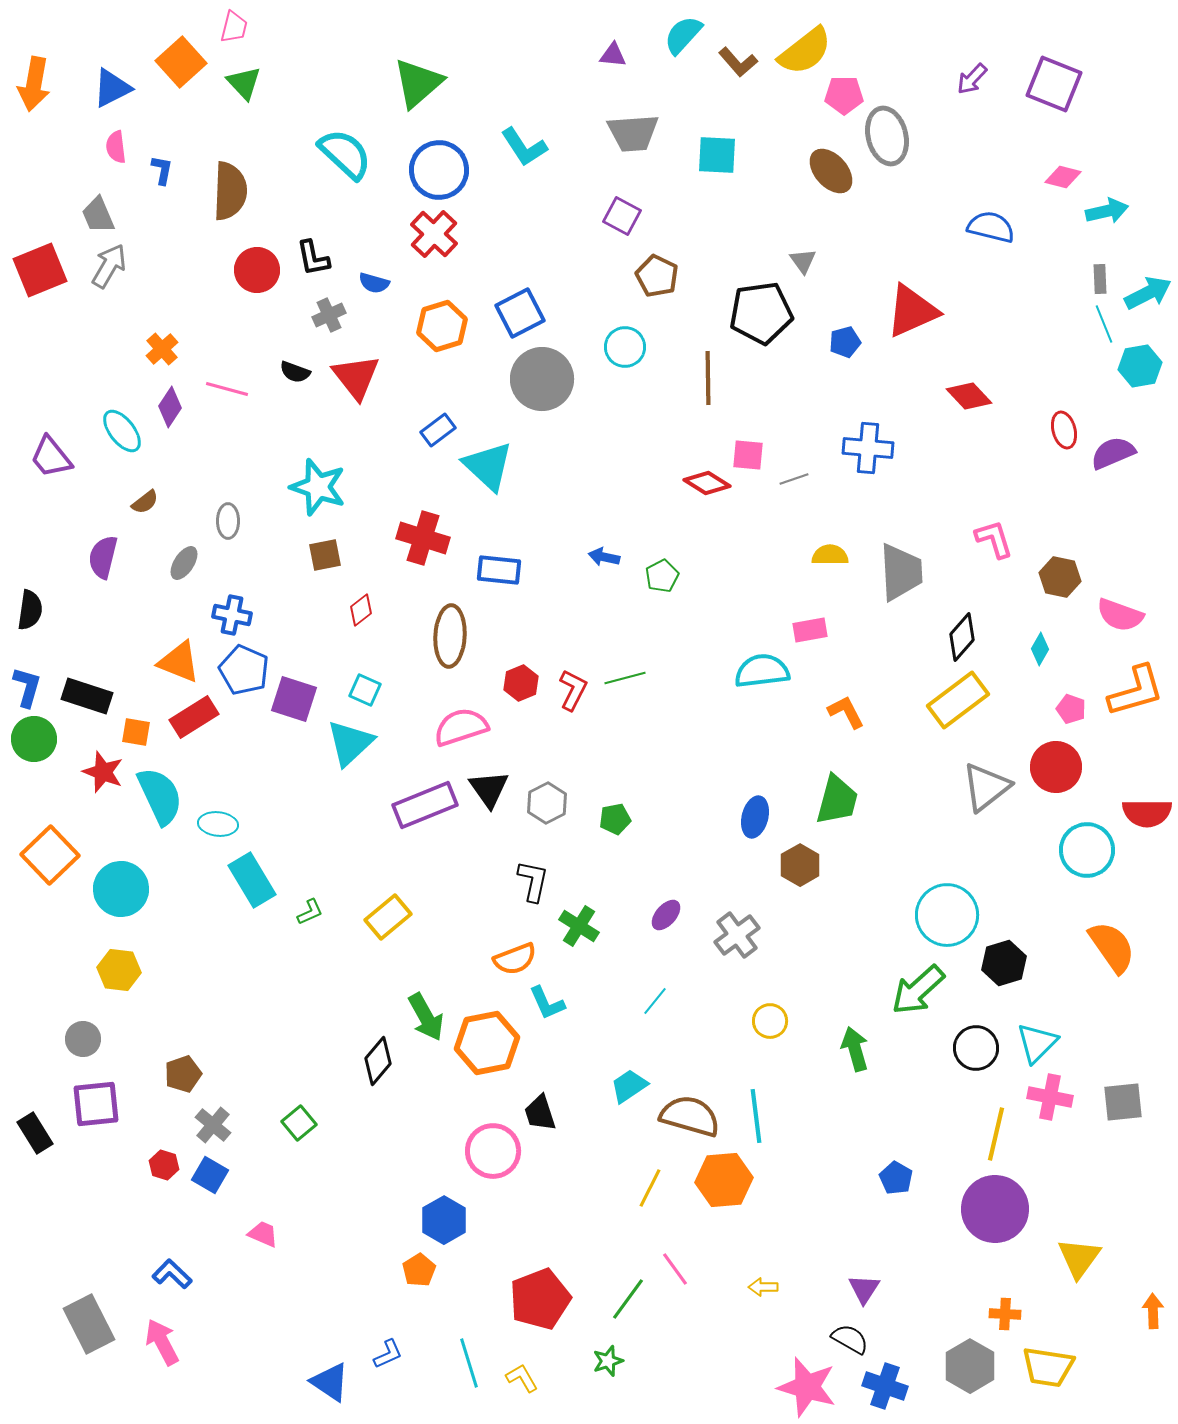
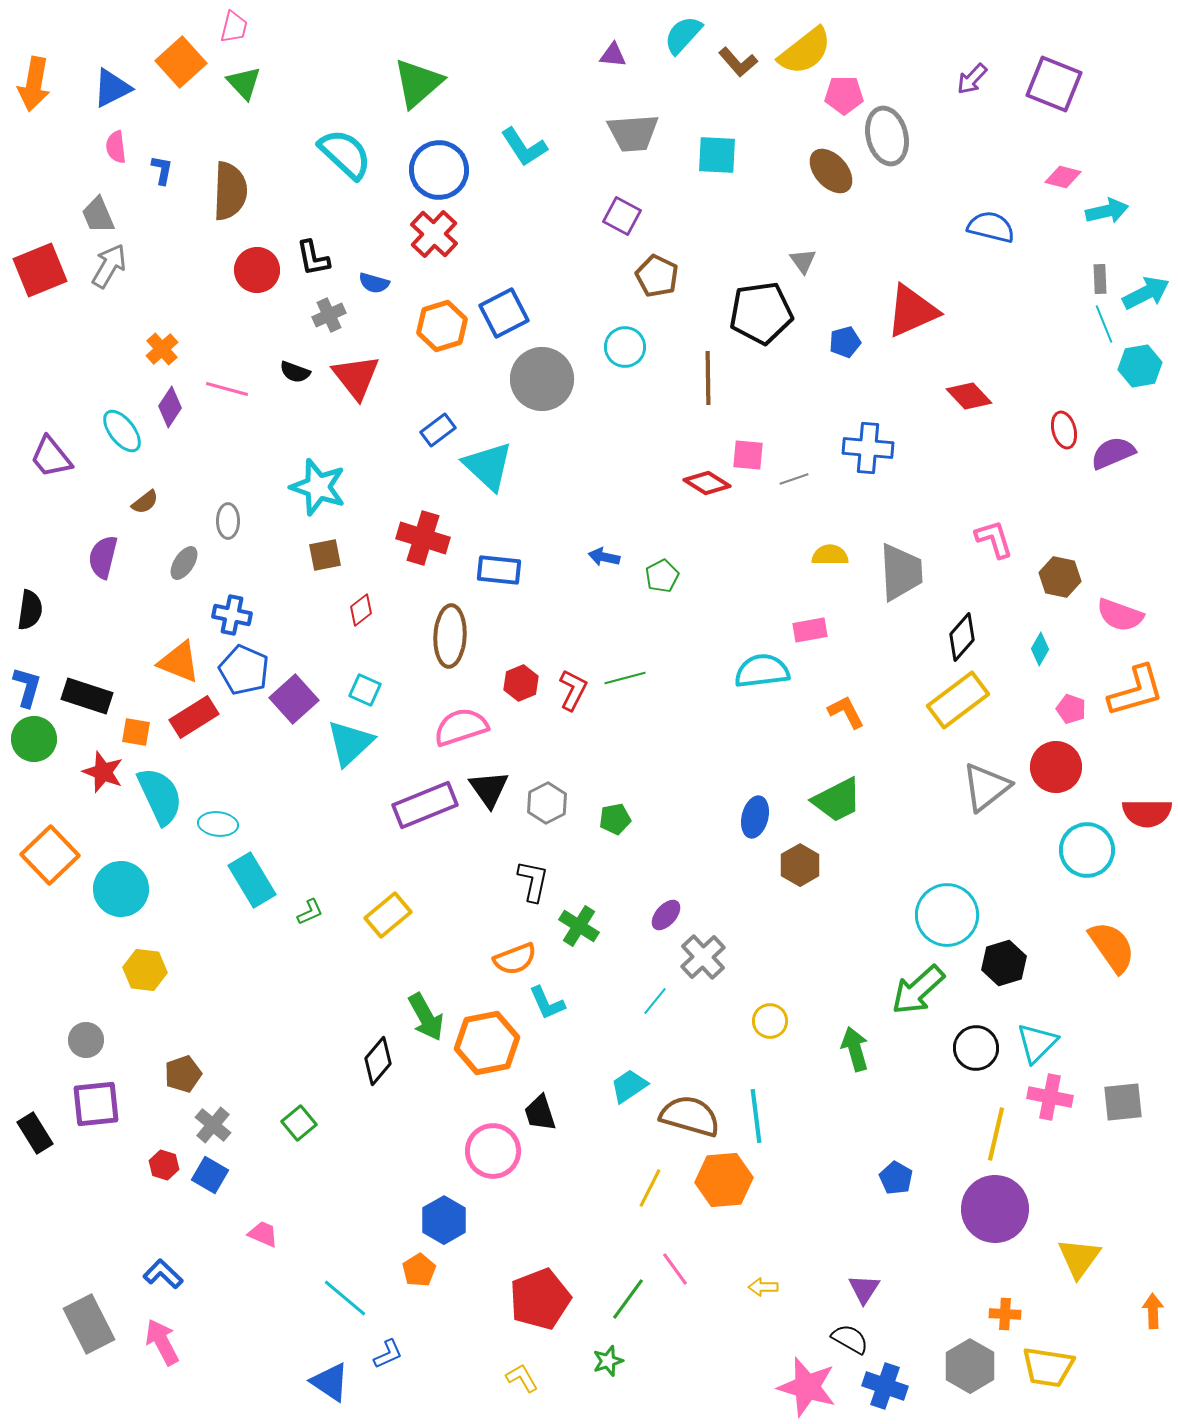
cyan arrow at (1148, 293): moved 2 px left
blue square at (520, 313): moved 16 px left
purple square at (294, 699): rotated 30 degrees clockwise
green trapezoid at (837, 800): rotated 48 degrees clockwise
yellow rectangle at (388, 917): moved 2 px up
gray cross at (737, 935): moved 34 px left, 22 px down; rotated 6 degrees counterclockwise
yellow hexagon at (119, 970): moved 26 px right
gray circle at (83, 1039): moved 3 px right, 1 px down
blue L-shape at (172, 1274): moved 9 px left
cyan line at (469, 1363): moved 124 px left, 65 px up; rotated 33 degrees counterclockwise
